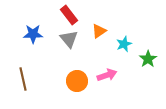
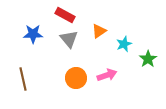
red rectangle: moved 4 px left; rotated 24 degrees counterclockwise
orange circle: moved 1 px left, 3 px up
